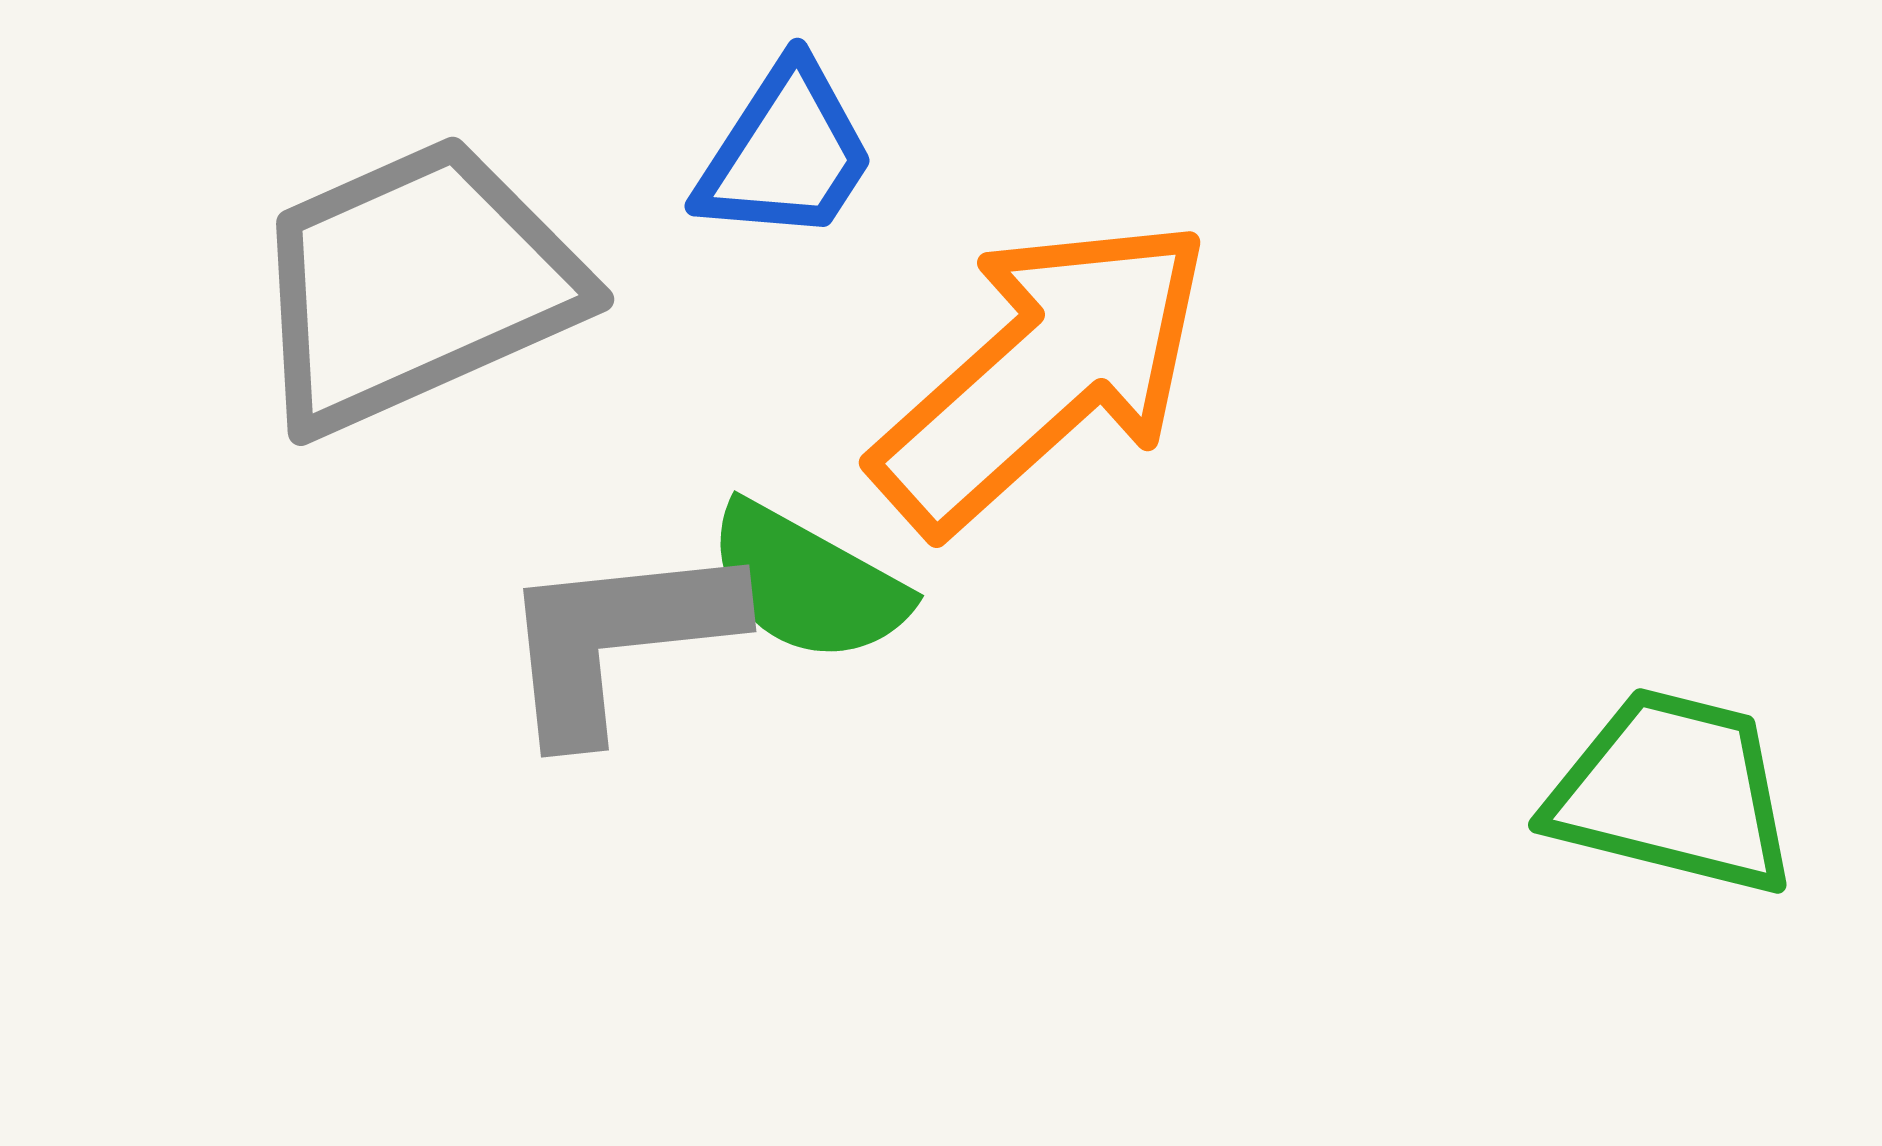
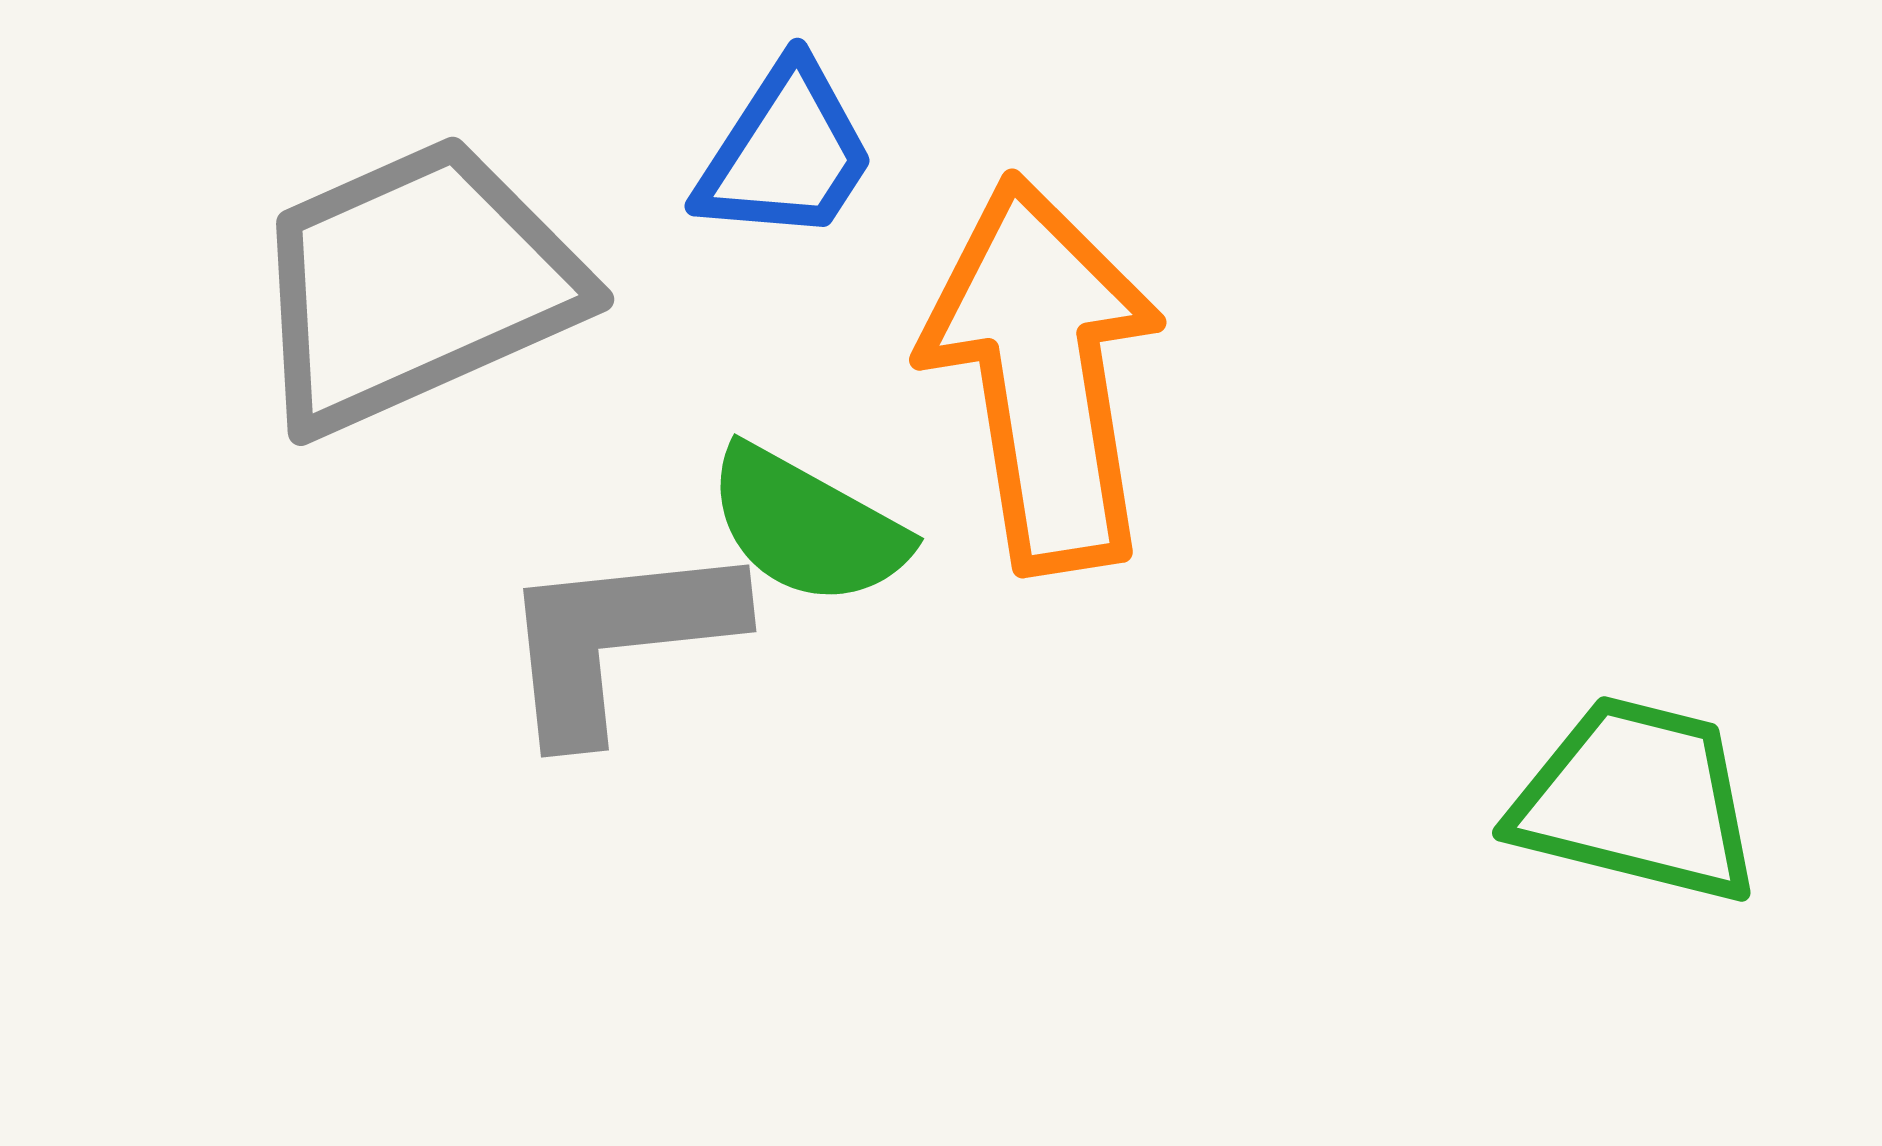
orange arrow: rotated 57 degrees counterclockwise
green semicircle: moved 57 px up
green trapezoid: moved 36 px left, 8 px down
